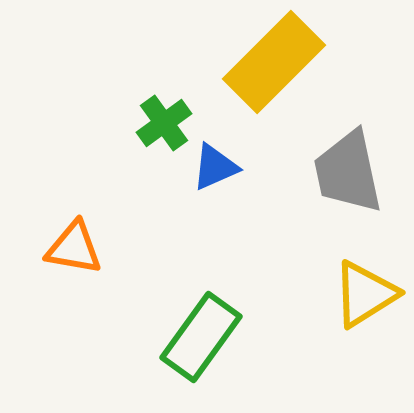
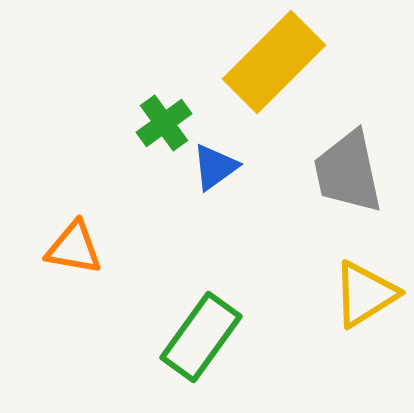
blue triangle: rotated 12 degrees counterclockwise
